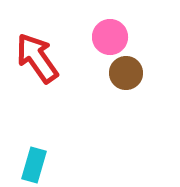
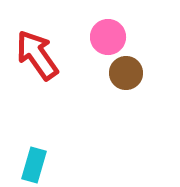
pink circle: moved 2 px left
red arrow: moved 3 px up
